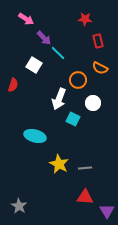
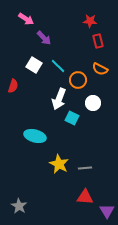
red star: moved 5 px right, 2 px down
cyan line: moved 13 px down
orange semicircle: moved 1 px down
red semicircle: moved 1 px down
cyan square: moved 1 px left, 1 px up
